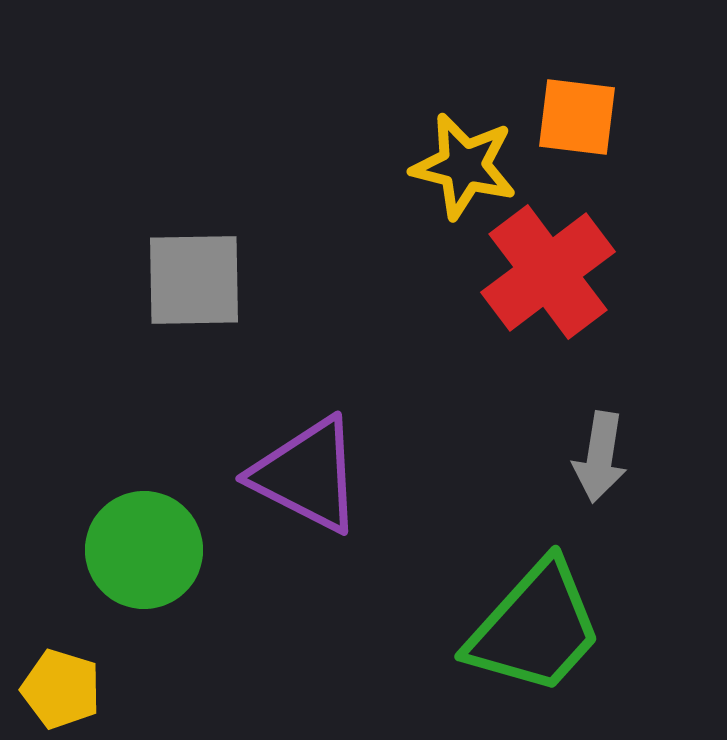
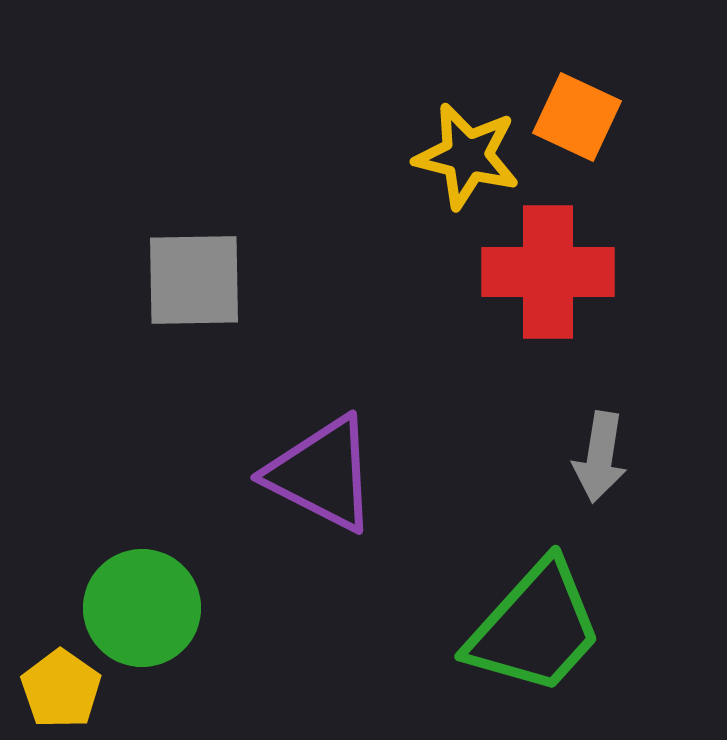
orange square: rotated 18 degrees clockwise
yellow star: moved 3 px right, 10 px up
red cross: rotated 37 degrees clockwise
purple triangle: moved 15 px right, 1 px up
green circle: moved 2 px left, 58 px down
yellow pentagon: rotated 18 degrees clockwise
